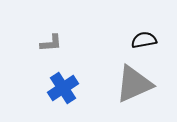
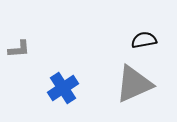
gray L-shape: moved 32 px left, 6 px down
